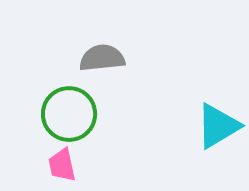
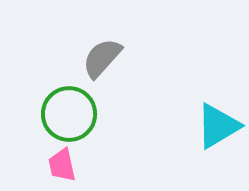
gray semicircle: rotated 42 degrees counterclockwise
